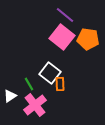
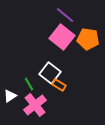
orange rectangle: moved 1 px left, 1 px down; rotated 56 degrees counterclockwise
